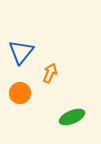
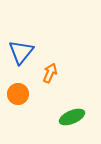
orange circle: moved 2 px left, 1 px down
